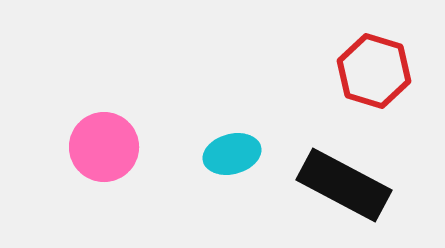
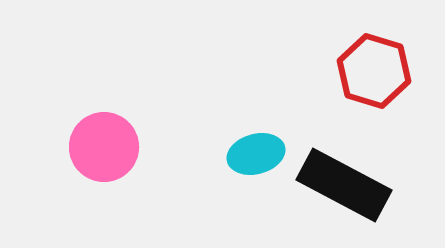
cyan ellipse: moved 24 px right
